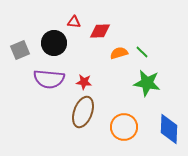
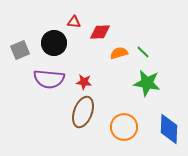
red diamond: moved 1 px down
green line: moved 1 px right
